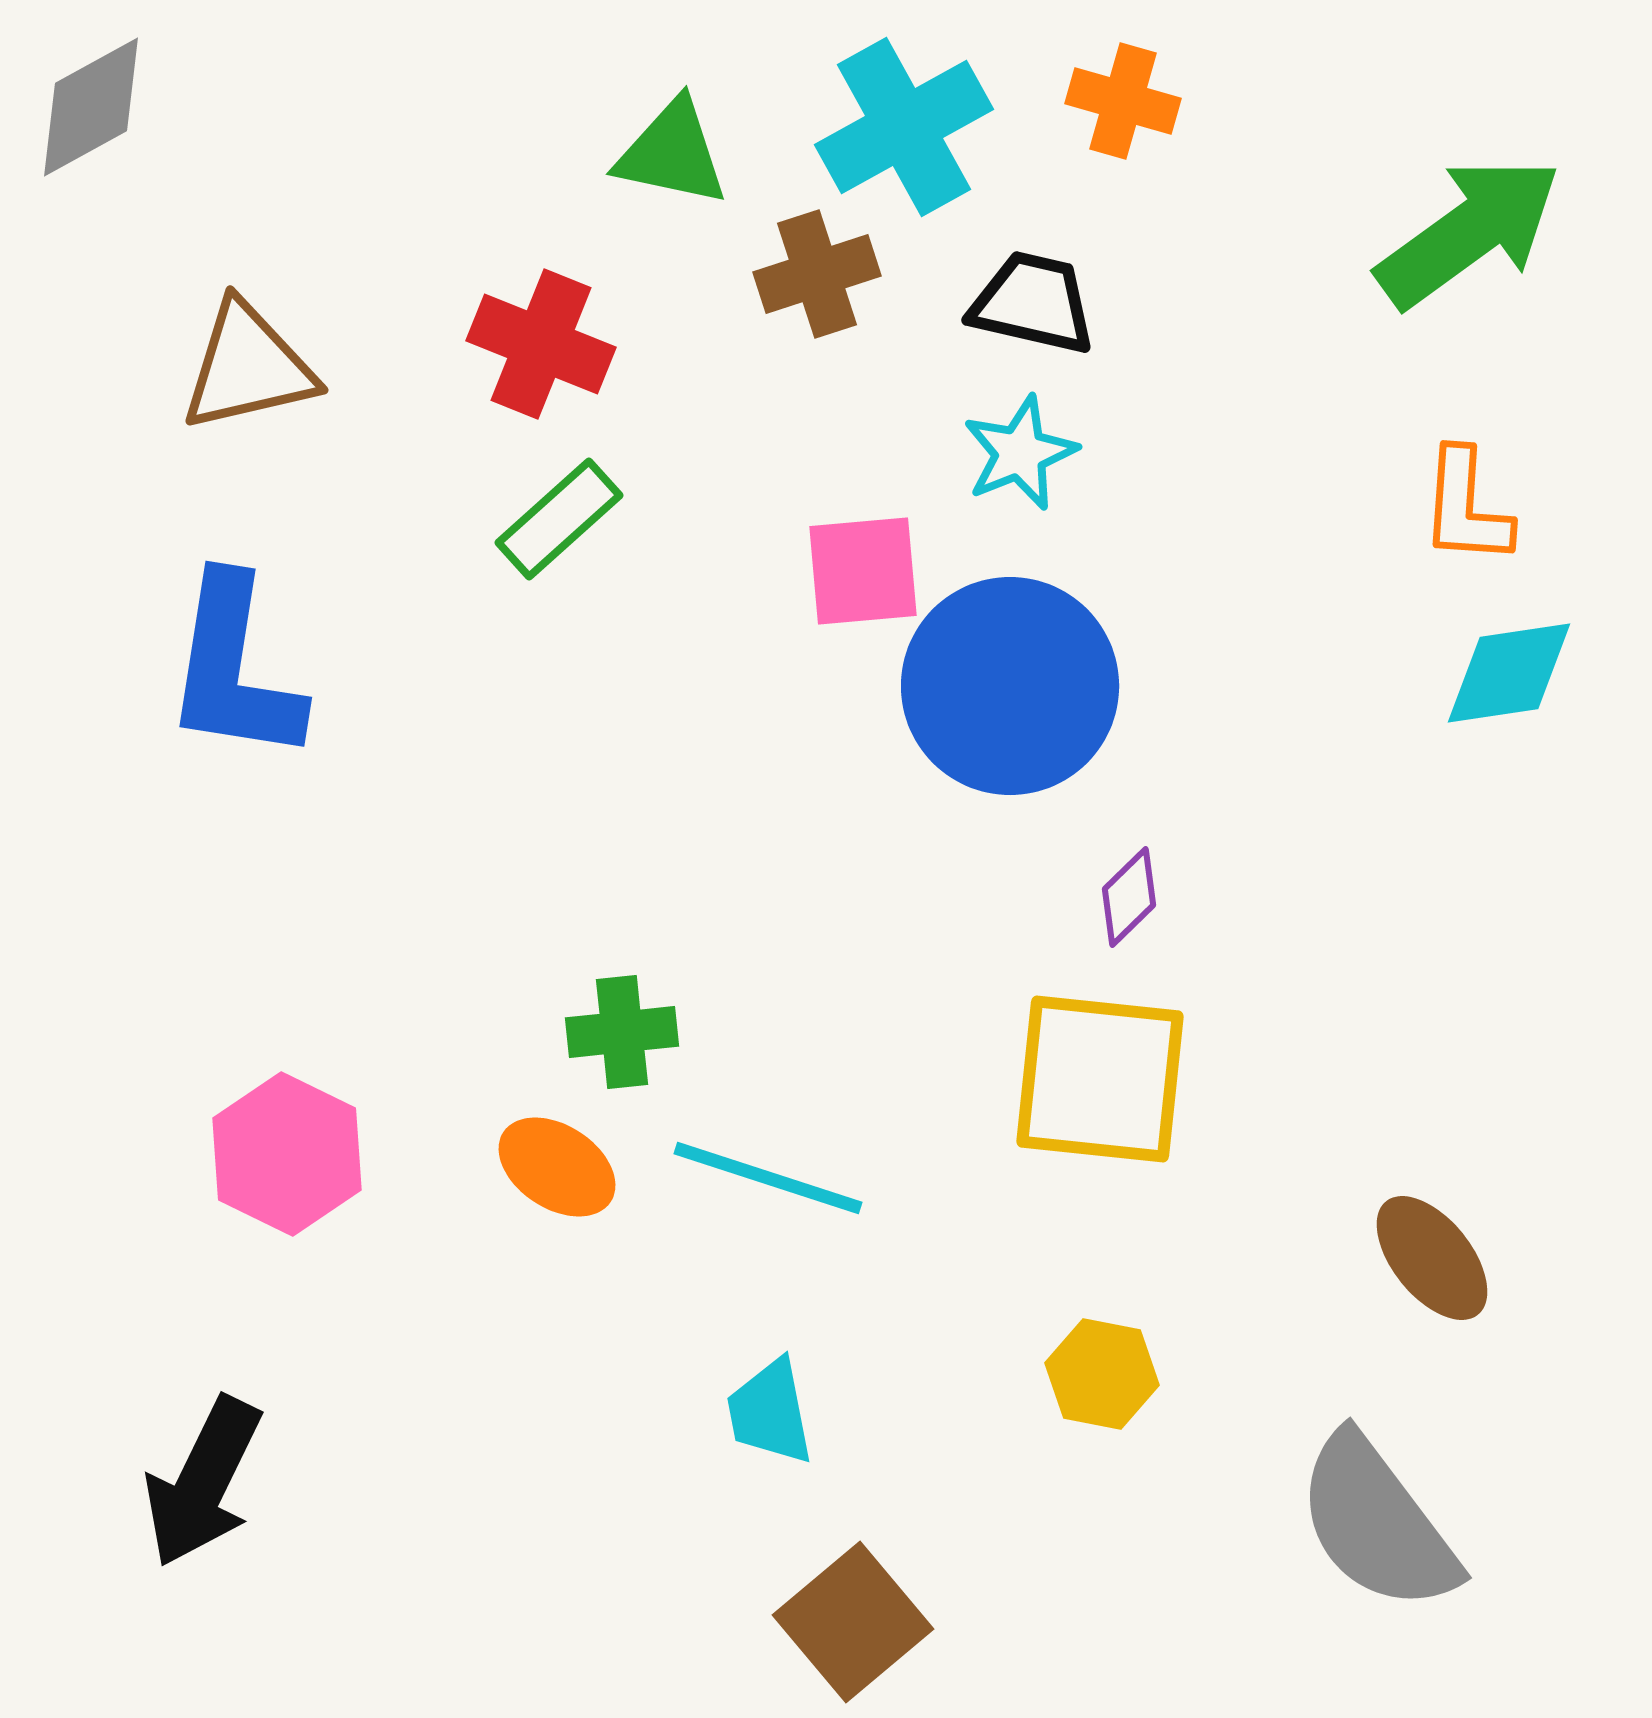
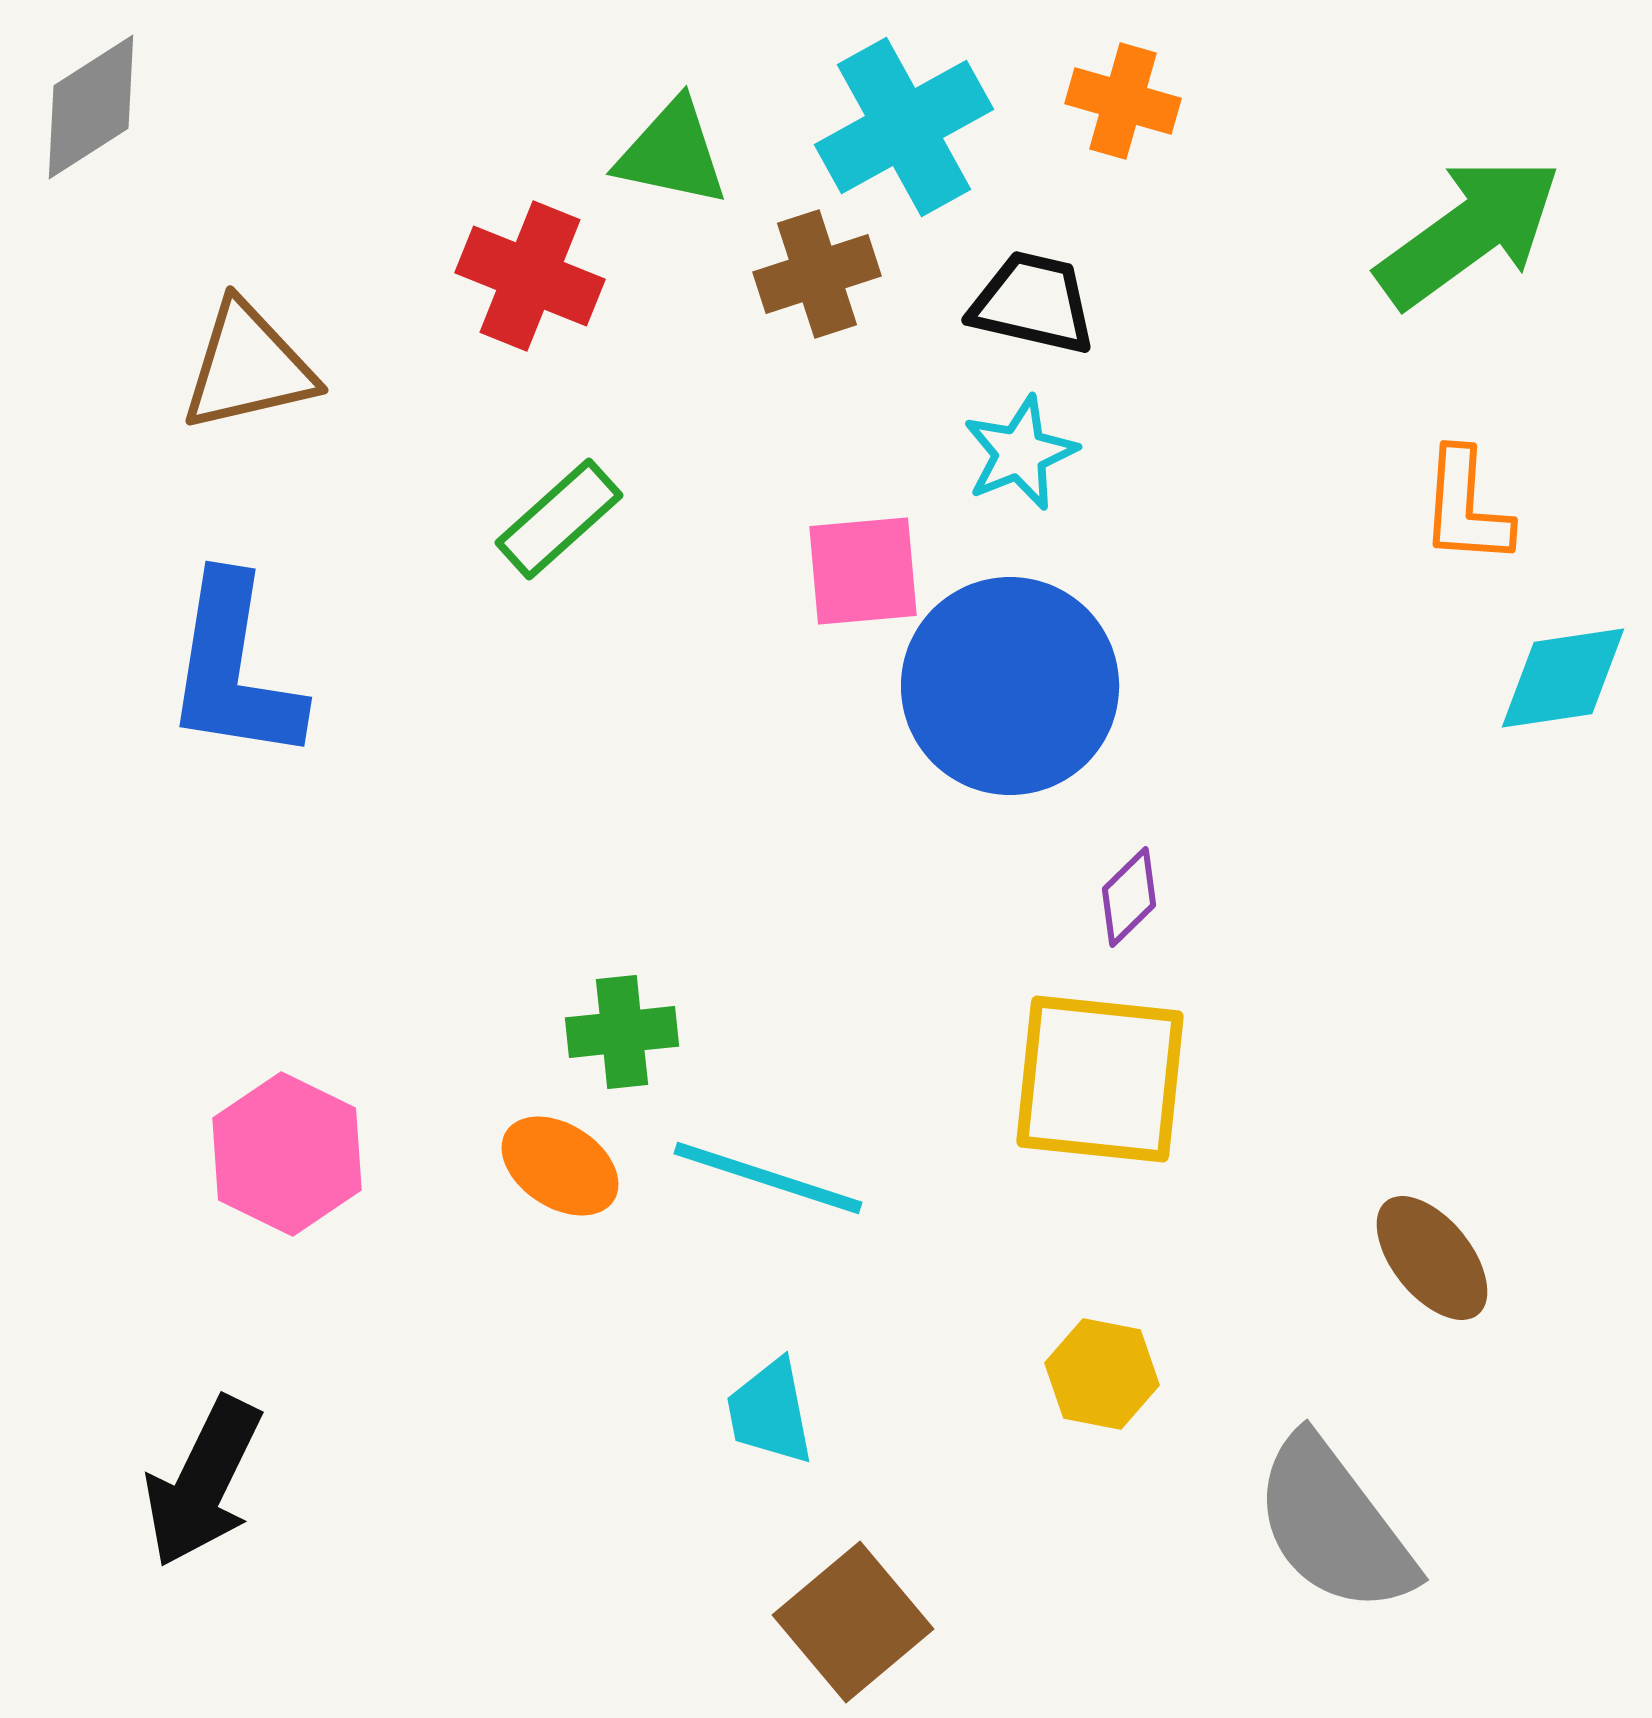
gray diamond: rotated 4 degrees counterclockwise
red cross: moved 11 px left, 68 px up
cyan diamond: moved 54 px right, 5 px down
orange ellipse: moved 3 px right, 1 px up
gray semicircle: moved 43 px left, 2 px down
